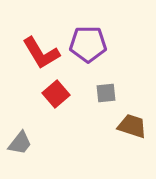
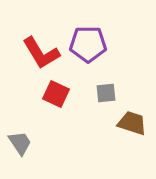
red square: rotated 24 degrees counterclockwise
brown trapezoid: moved 3 px up
gray trapezoid: rotated 72 degrees counterclockwise
